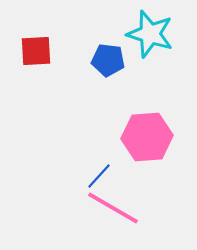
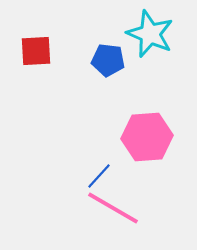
cyan star: rotated 6 degrees clockwise
